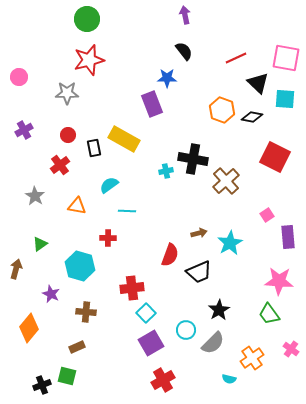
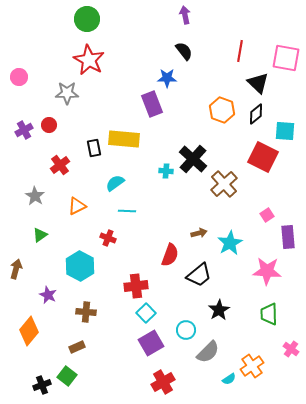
red line at (236, 58): moved 4 px right, 7 px up; rotated 55 degrees counterclockwise
red star at (89, 60): rotated 28 degrees counterclockwise
cyan square at (285, 99): moved 32 px down
black diamond at (252, 117): moved 4 px right, 3 px up; rotated 50 degrees counterclockwise
red circle at (68, 135): moved 19 px left, 10 px up
yellow rectangle at (124, 139): rotated 24 degrees counterclockwise
red square at (275, 157): moved 12 px left
black cross at (193, 159): rotated 32 degrees clockwise
cyan cross at (166, 171): rotated 16 degrees clockwise
brown cross at (226, 181): moved 2 px left, 3 px down
cyan semicircle at (109, 185): moved 6 px right, 2 px up
orange triangle at (77, 206): rotated 36 degrees counterclockwise
red cross at (108, 238): rotated 21 degrees clockwise
green triangle at (40, 244): moved 9 px up
cyan hexagon at (80, 266): rotated 12 degrees clockwise
black trapezoid at (199, 272): moved 3 px down; rotated 16 degrees counterclockwise
pink star at (279, 281): moved 12 px left, 10 px up
red cross at (132, 288): moved 4 px right, 2 px up
purple star at (51, 294): moved 3 px left, 1 px down
green trapezoid at (269, 314): rotated 35 degrees clockwise
orange diamond at (29, 328): moved 3 px down
gray semicircle at (213, 343): moved 5 px left, 9 px down
orange cross at (252, 358): moved 8 px down
green square at (67, 376): rotated 24 degrees clockwise
cyan semicircle at (229, 379): rotated 48 degrees counterclockwise
red cross at (163, 380): moved 2 px down
